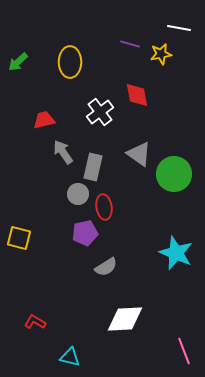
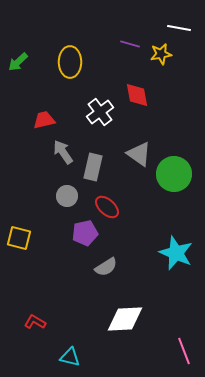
gray circle: moved 11 px left, 2 px down
red ellipse: moved 3 px right; rotated 40 degrees counterclockwise
